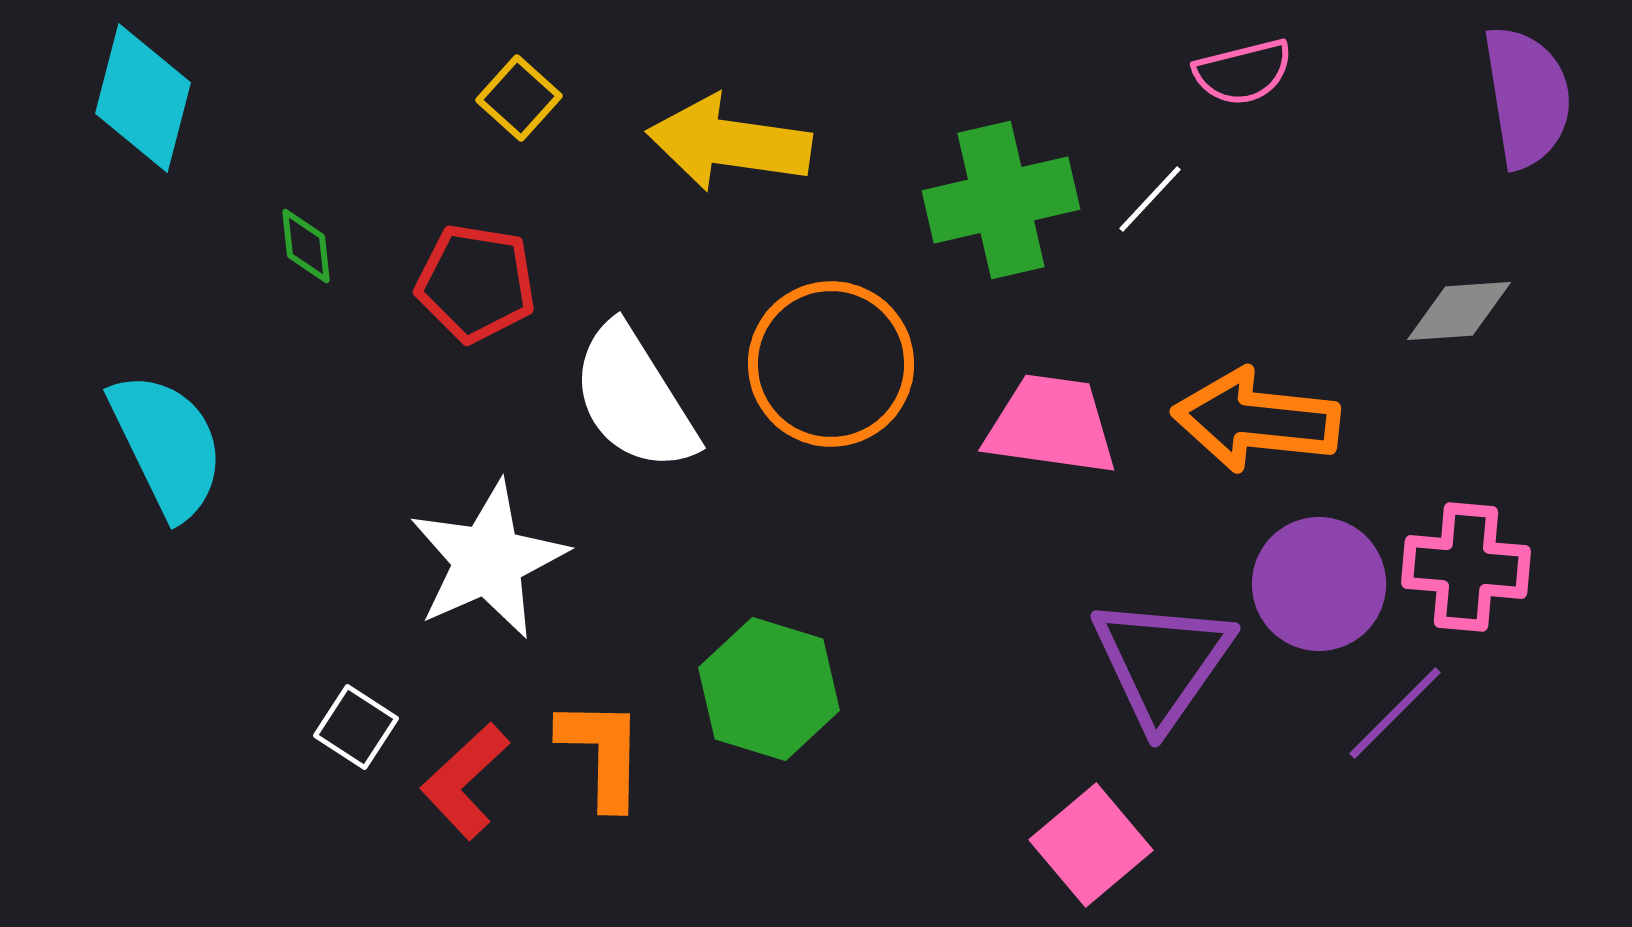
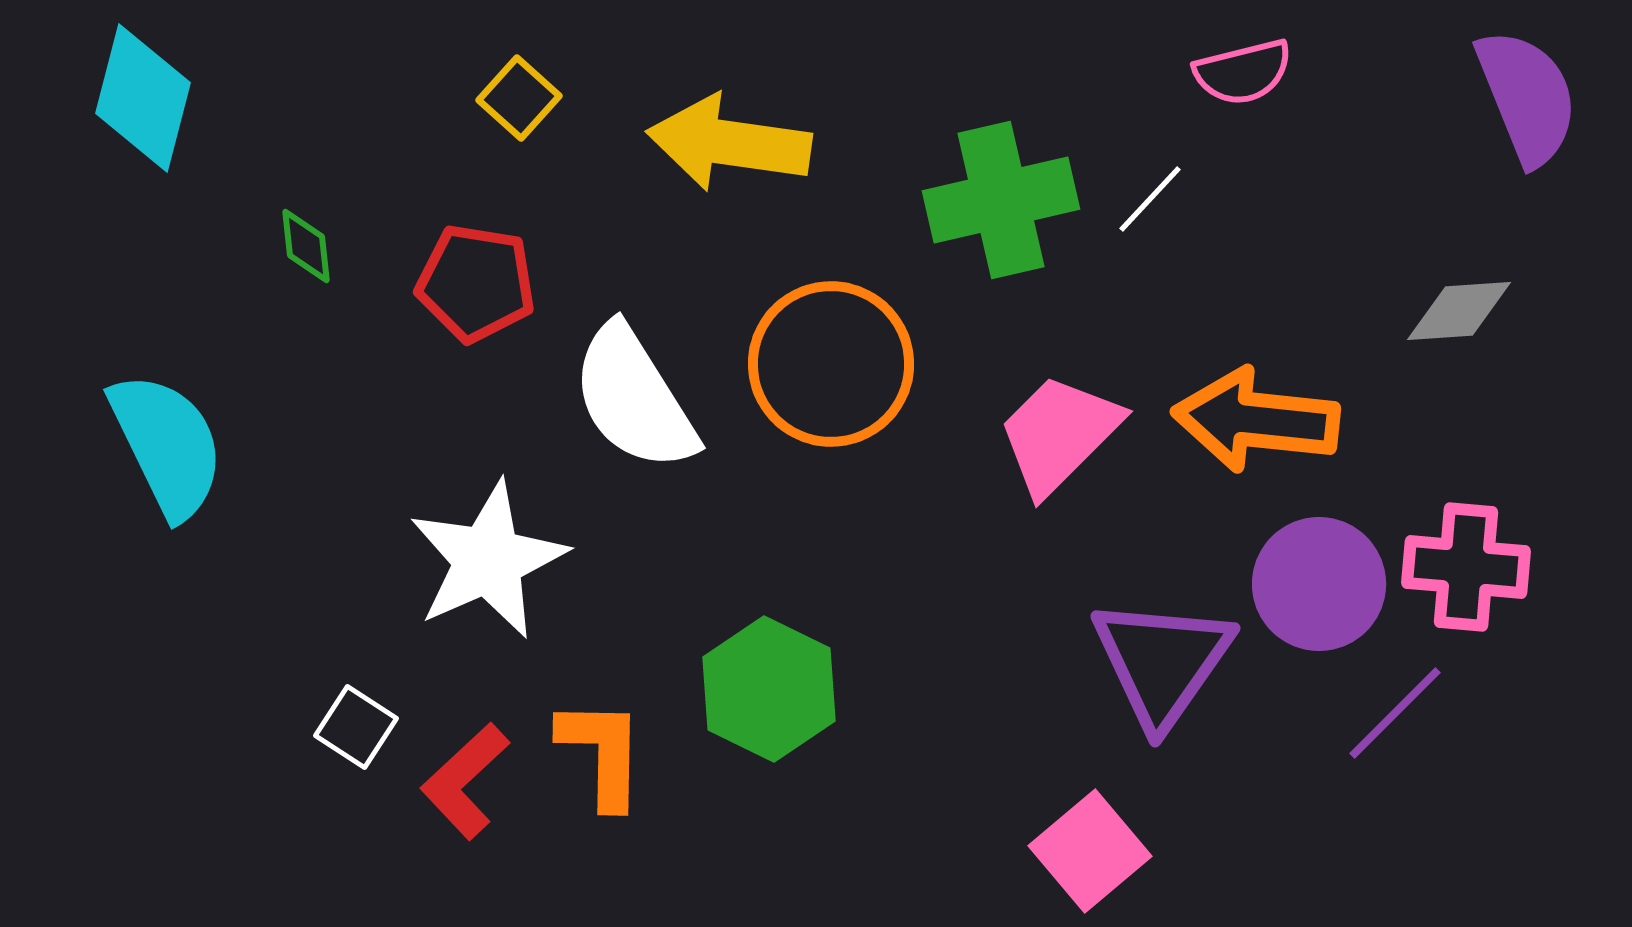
purple semicircle: rotated 13 degrees counterclockwise
pink trapezoid: moved 8 px right, 9 px down; rotated 53 degrees counterclockwise
green hexagon: rotated 9 degrees clockwise
pink square: moved 1 px left, 6 px down
